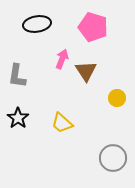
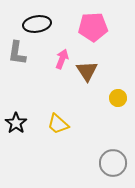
pink pentagon: rotated 20 degrees counterclockwise
brown triangle: moved 1 px right
gray L-shape: moved 23 px up
yellow circle: moved 1 px right
black star: moved 2 px left, 5 px down
yellow trapezoid: moved 4 px left, 1 px down
gray circle: moved 5 px down
